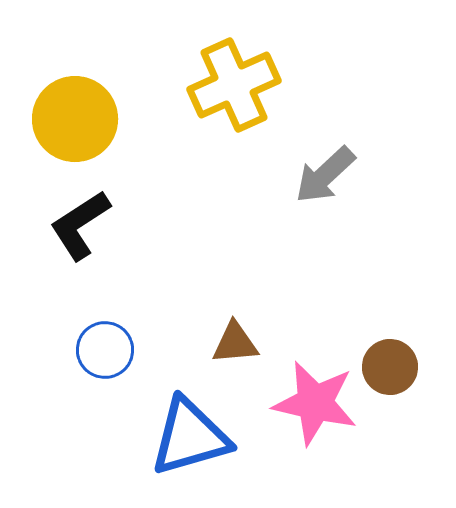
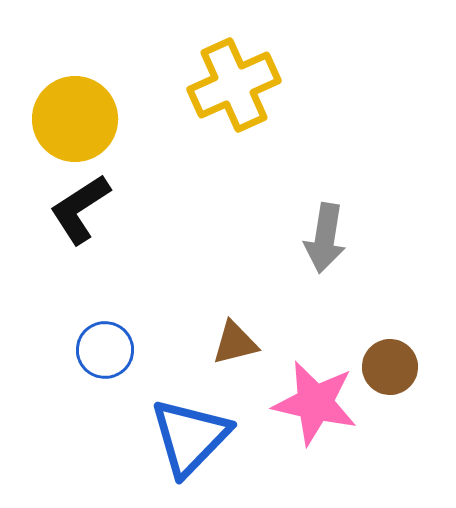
gray arrow: moved 63 px down; rotated 38 degrees counterclockwise
black L-shape: moved 16 px up
brown triangle: rotated 9 degrees counterclockwise
blue triangle: rotated 30 degrees counterclockwise
